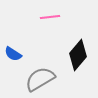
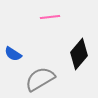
black diamond: moved 1 px right, 1 px up
